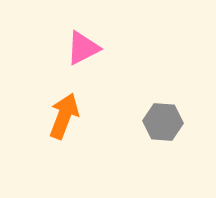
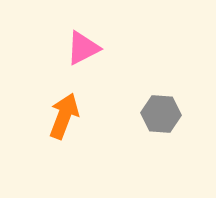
gray hexagon: moved 2 px left, 8 px up
